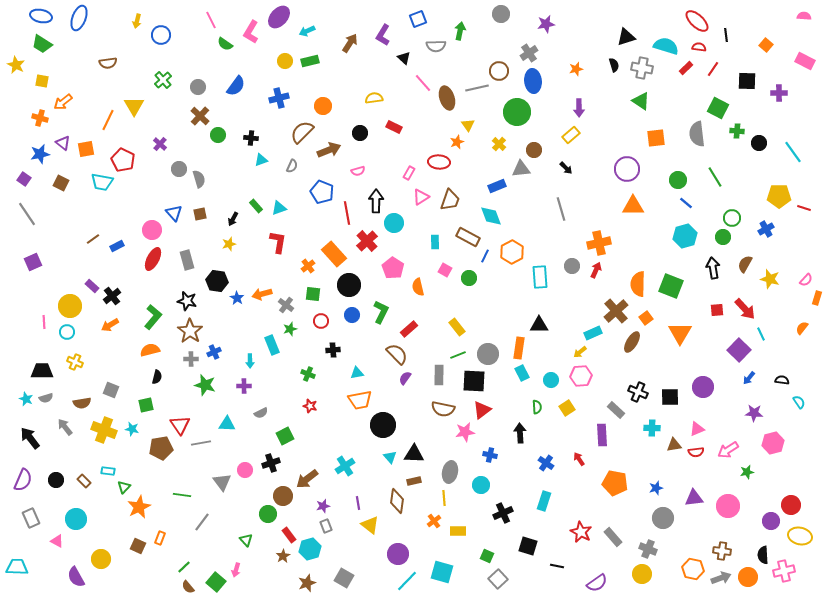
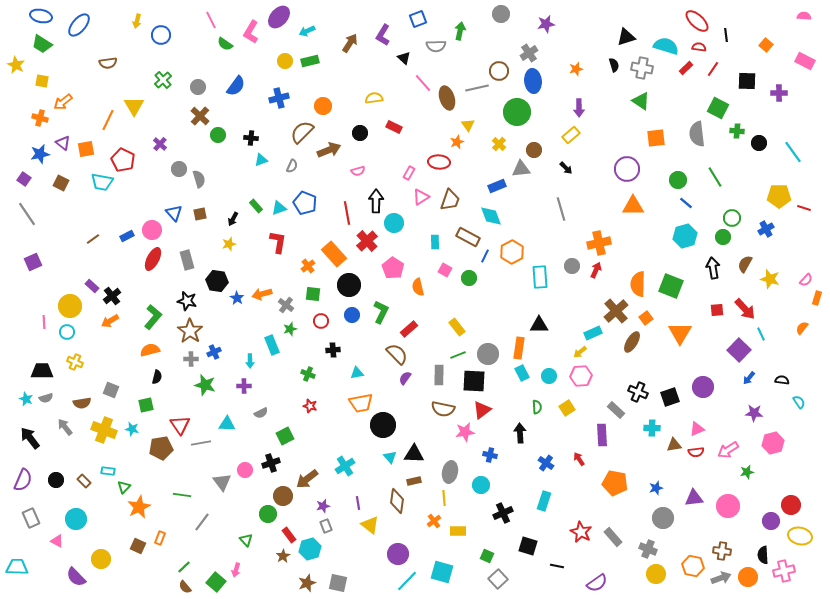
blue ellipse at (79, 18): moved 7 px down; rotated 20 degrees clockwise
blue pentagon at (322, 192): moved 17 px left, 11 px down
blue rectangle at (117, 246): moved 10 px right, 10 px up
orange arrow at (110, 325): moved 4 px up
cyan circle at (551, 380): moved 2 px left, 4 px up
black square at (670, 397): rotated 18 degrees counterclockwise
orange trapezoid at (360, 400): moved 1 px right, 3 px down
orange hexagon at (693, 569): moved 3 px up
yellow circle at (642, 574): moved 14 px right
purple semicircle at (76, 577): rotated 15 degrees counterclockwise
gray square at (344, 578): moved 6 px left, 5 px down; rotated 18 degrees counterclockwise
brown semicircle at (188, 587): moved 3 px left
